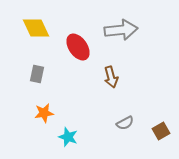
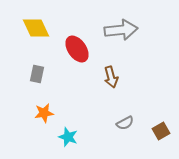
red ellipse: moved 1 px left, 2 px down
